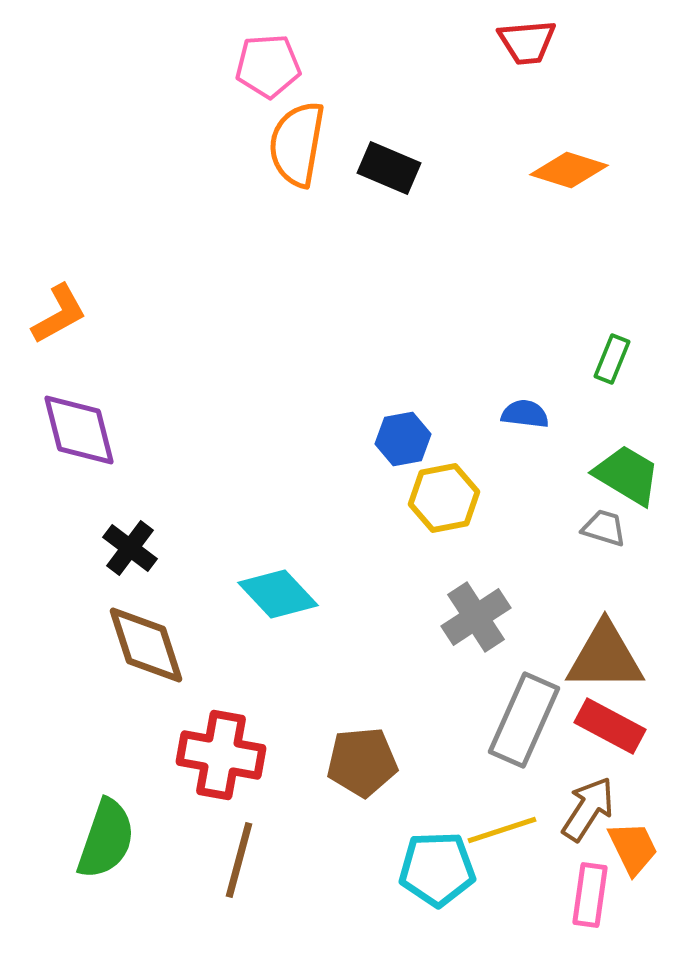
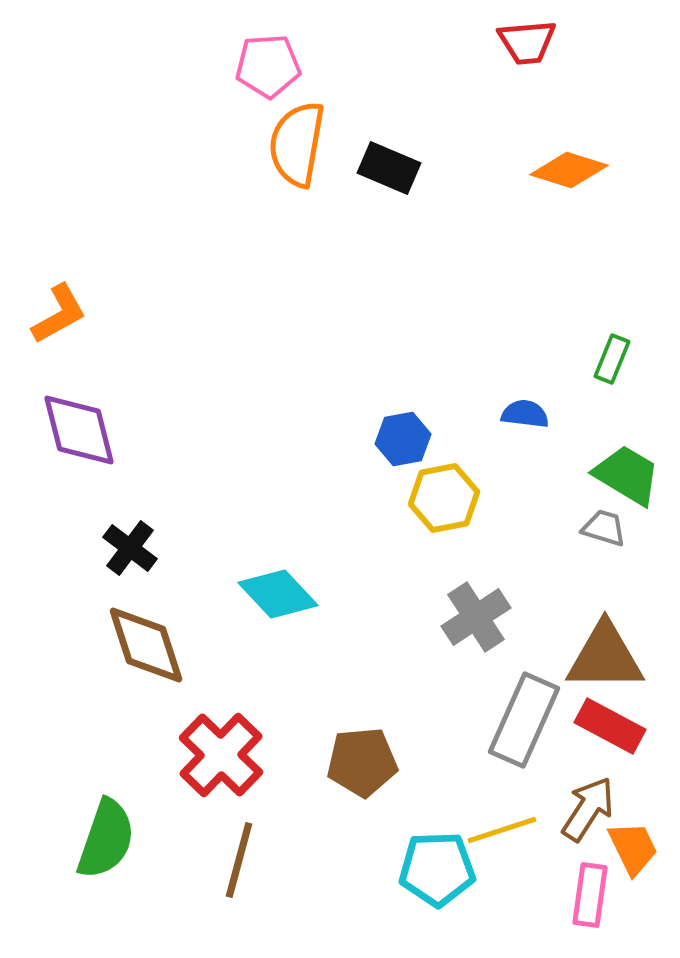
red cross: rotated 34 degrees clockwise
